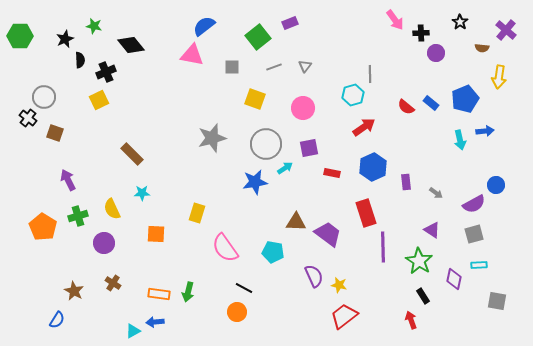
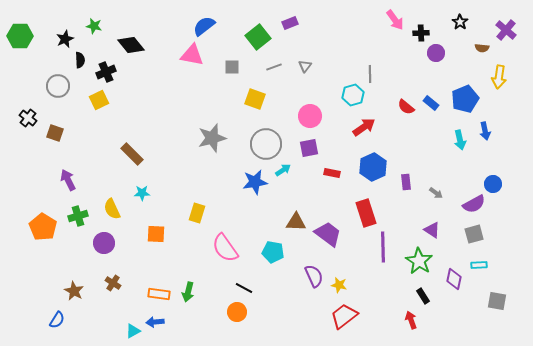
gray circle at (44, 97): moved 14 px right, 11 px up
pink circle at (303, 108): moved 7 px right, 8 px down
blue arrow at (485, 131): rotated 84 degrees clockwise
cyan arrow at (285, 168): moved 2 px left, 2 px down
blue circle at (496, 185): moved 3 px left, 1 px up
